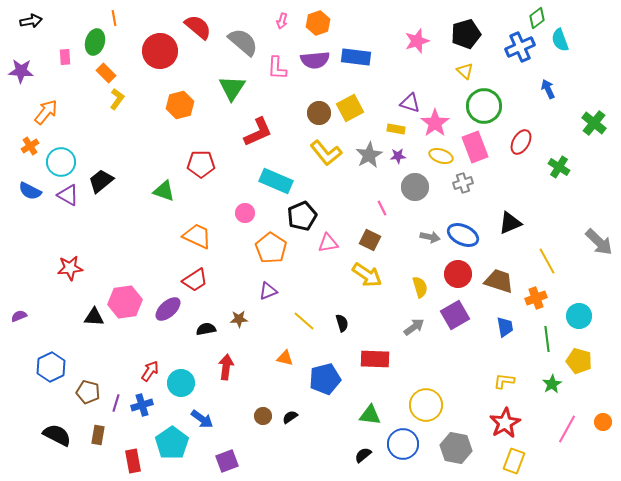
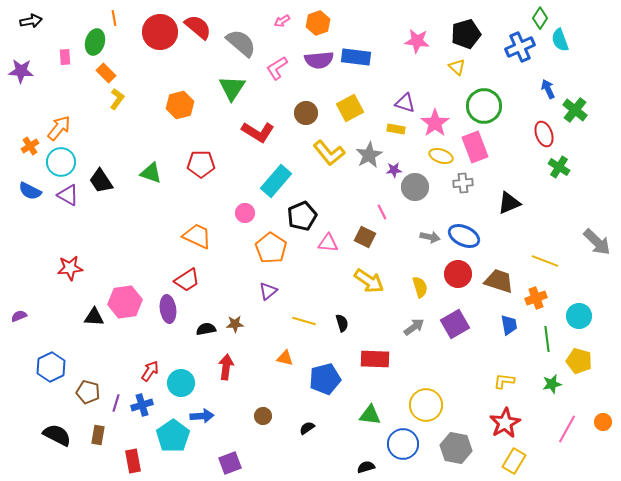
green diamond at (537, 18): moved 3 px right; rotated 20 degrees counterclockwise
pink arrow at (282, 21): rotated 42 degrees clockwise
pink star at (417, 41): rotated 25 degrees clockwise
gray semicircle at (243, 42): moved 2 px left, 1 px down
red circle at (160, 51): moved 19 px up
purple semicircle at (315, 60): moved 4 px right
pink L-shape at (277, 68): rotated 55 degrees clockwise
yellow triangle at (465, 71): moved 8 px left, 4 px up
purple triangle at (410, 103): moved 5 px left
orange arrow at (46, 112): moved 13 px right, 16 px down
brown circle at (319, 113): moved 13 px left
green cross at (594, 123): moved 19 px left, 13 px up
red L-shape at (258, 132): rotated 56 degrees clockwise
red ellipse at (521, 142): moved 23 px right, 8 px up; rotated 50 degrees counterclockwise
yellow L-shape at (326, 153): moved 3 px right
purple star at (398, 156): moved 4 px left, 14 px down
black trapezoid at (101, 181): rotated 84 degrees counterclockwise
cyan rectangle at (276, 181): rotated 72 degrees counterclockwise
gray cross at (463, 183): rotated 12 degrees clockwise
green triangle at (164, 191): moved 13 px left, 18 px up
pink line at (382, 208): moved 4 px down
black triangle at (510, 223): moved 1 px left, 20 px up
blue ellipse at (463, 235): moved 1 px right, 1 px down
brown square at (370, 240): moved 5 px left, 3 px up
gray arrow at (599, 242): moved 2 px left
pink triangle at (328, 243): rotated 15 degrees clockwise
yellow line at (547, 261): moved 2 px left; rotated 40 degrees counterclockwise
yellow arrow at (367, 275): moved 2 px right, 6 px down
red trapezoid at (195, 280): moved 8 px left
purple triangle at (268, 291): rotated 18 degrees counterclockwise
purple ellipse at (168, 309): rotated 56 degrees counterclockwise
purple square at (455, 315): moved 9 px down
brown star at (239, 319): moved 4 px left, 5 px down
yellow line at (304, 321): rotated 25 degrees counterclockwise
blue trapezoid at (505, 327): moved 4 px right, 2 px up
green star at (552, 384): rotated 18 degrees clockwise
black semicircle at (290, 417): moved 17 px right, 11 px down
blue arrow at (202, 419): moved 3 px up; rotated 40 degrees counterclockwise
cyan pentagon at (172, 443): moved 1 px right, 7 px up
black semicircle at (363, 455): moved 3 px right, 12 px down; rotated 24 degrees clockwise
purple square at (227, 461): moved 3 px right, 2 px down
yellow rectangle at (514, 461): rotated 10 degrees clockwise
